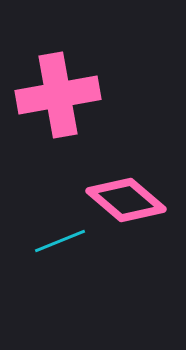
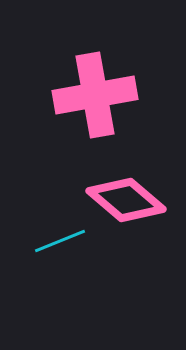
pink cross: moved 37 px right
